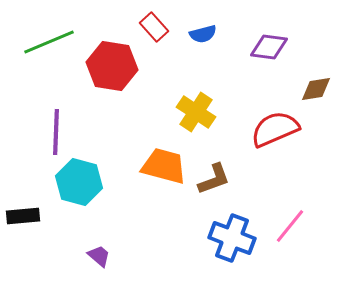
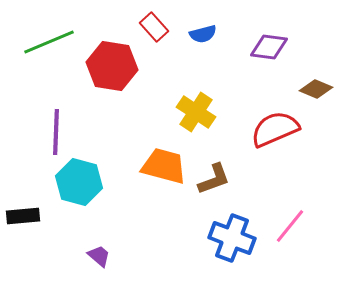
brown diamond: rotated 32 degrees clockwise
